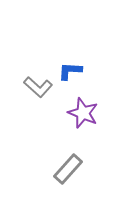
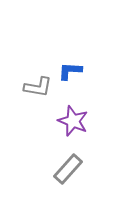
gray L-shape: rotated 32 degrees counterclockwise
purple star: moved 10 px left, 8 px down
